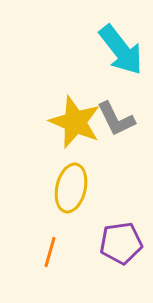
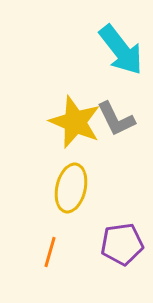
purple pentagon: moved 1 px right, 1 px down
